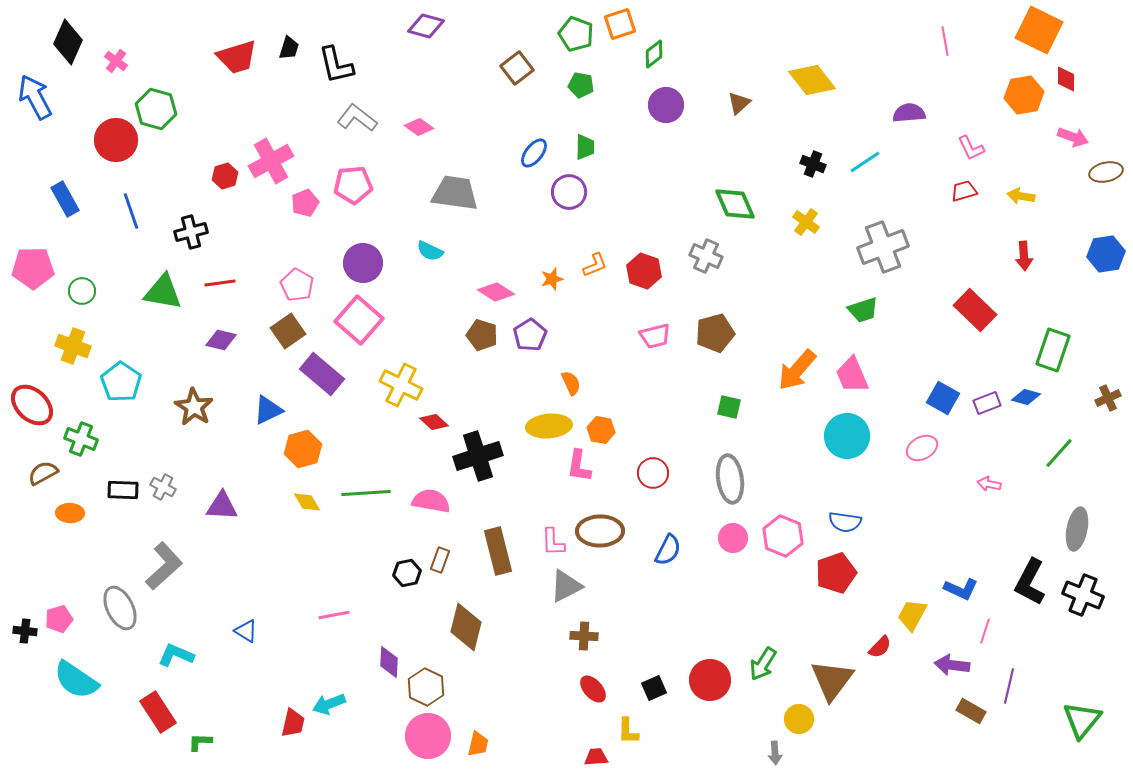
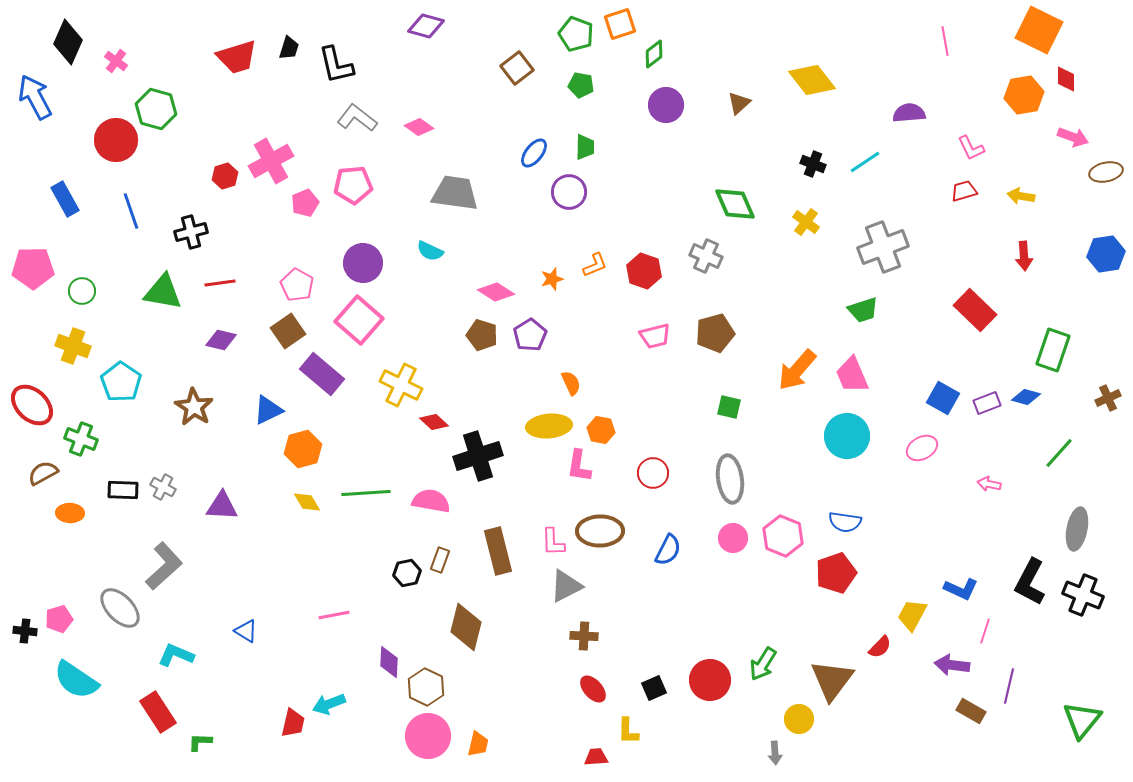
gray ellipse at (120, 608): rotated 18 degrees counterclockwise
